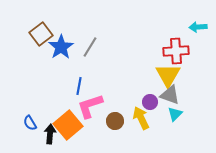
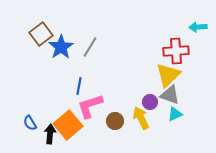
yellow triangle: rotated 16 degrees clockwise
cyan triangle: rotated 21 degrees clockwise
